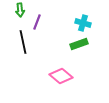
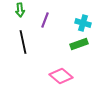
purple line: moved 8 px right, 2 px up
